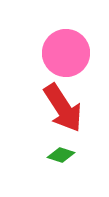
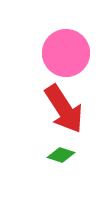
red arrow: moved 1 px right, 1 px down
